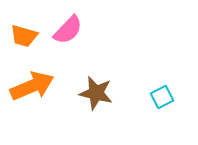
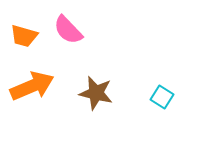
pink semicircle: rotated 92 degrees clockwise
cyan square: rotated 30 degrees counterclockwise
